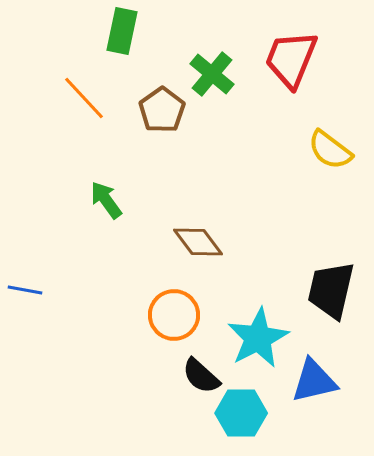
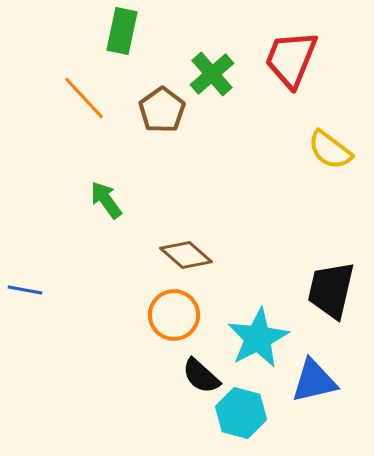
green cross: rotated 9 degrees clockwise
brown diamond: moved 12 px left, 13 px down; rotated 12 degrees counterclockwise
cyan hexagon: rotated 15 degrees clockwise
